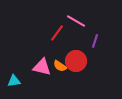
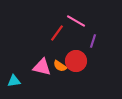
purple line: moved 2 px left
